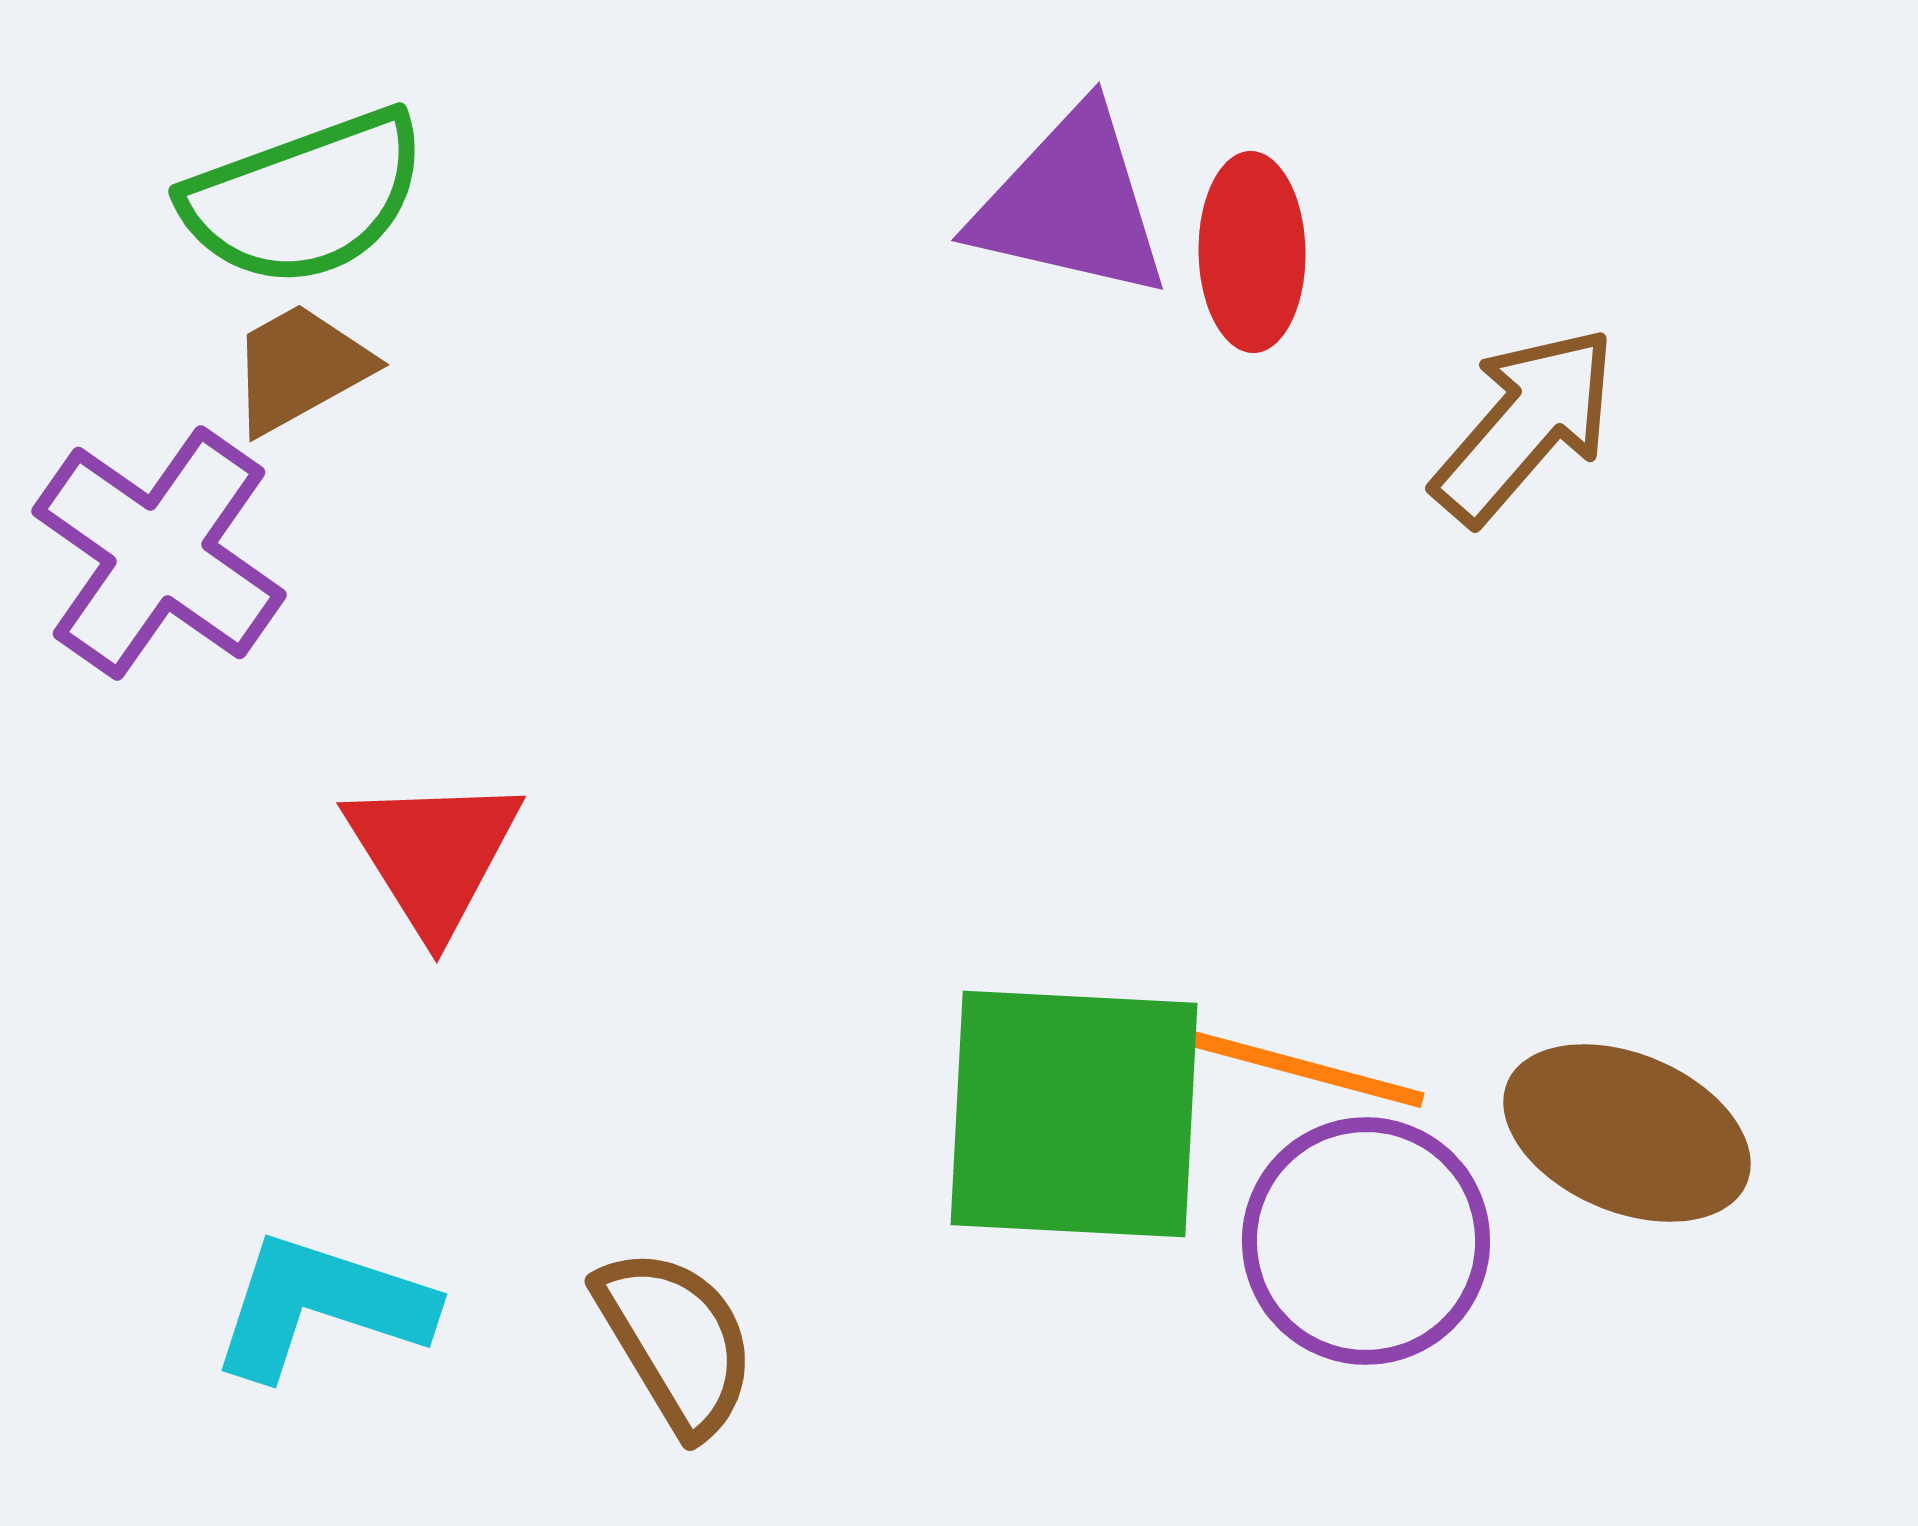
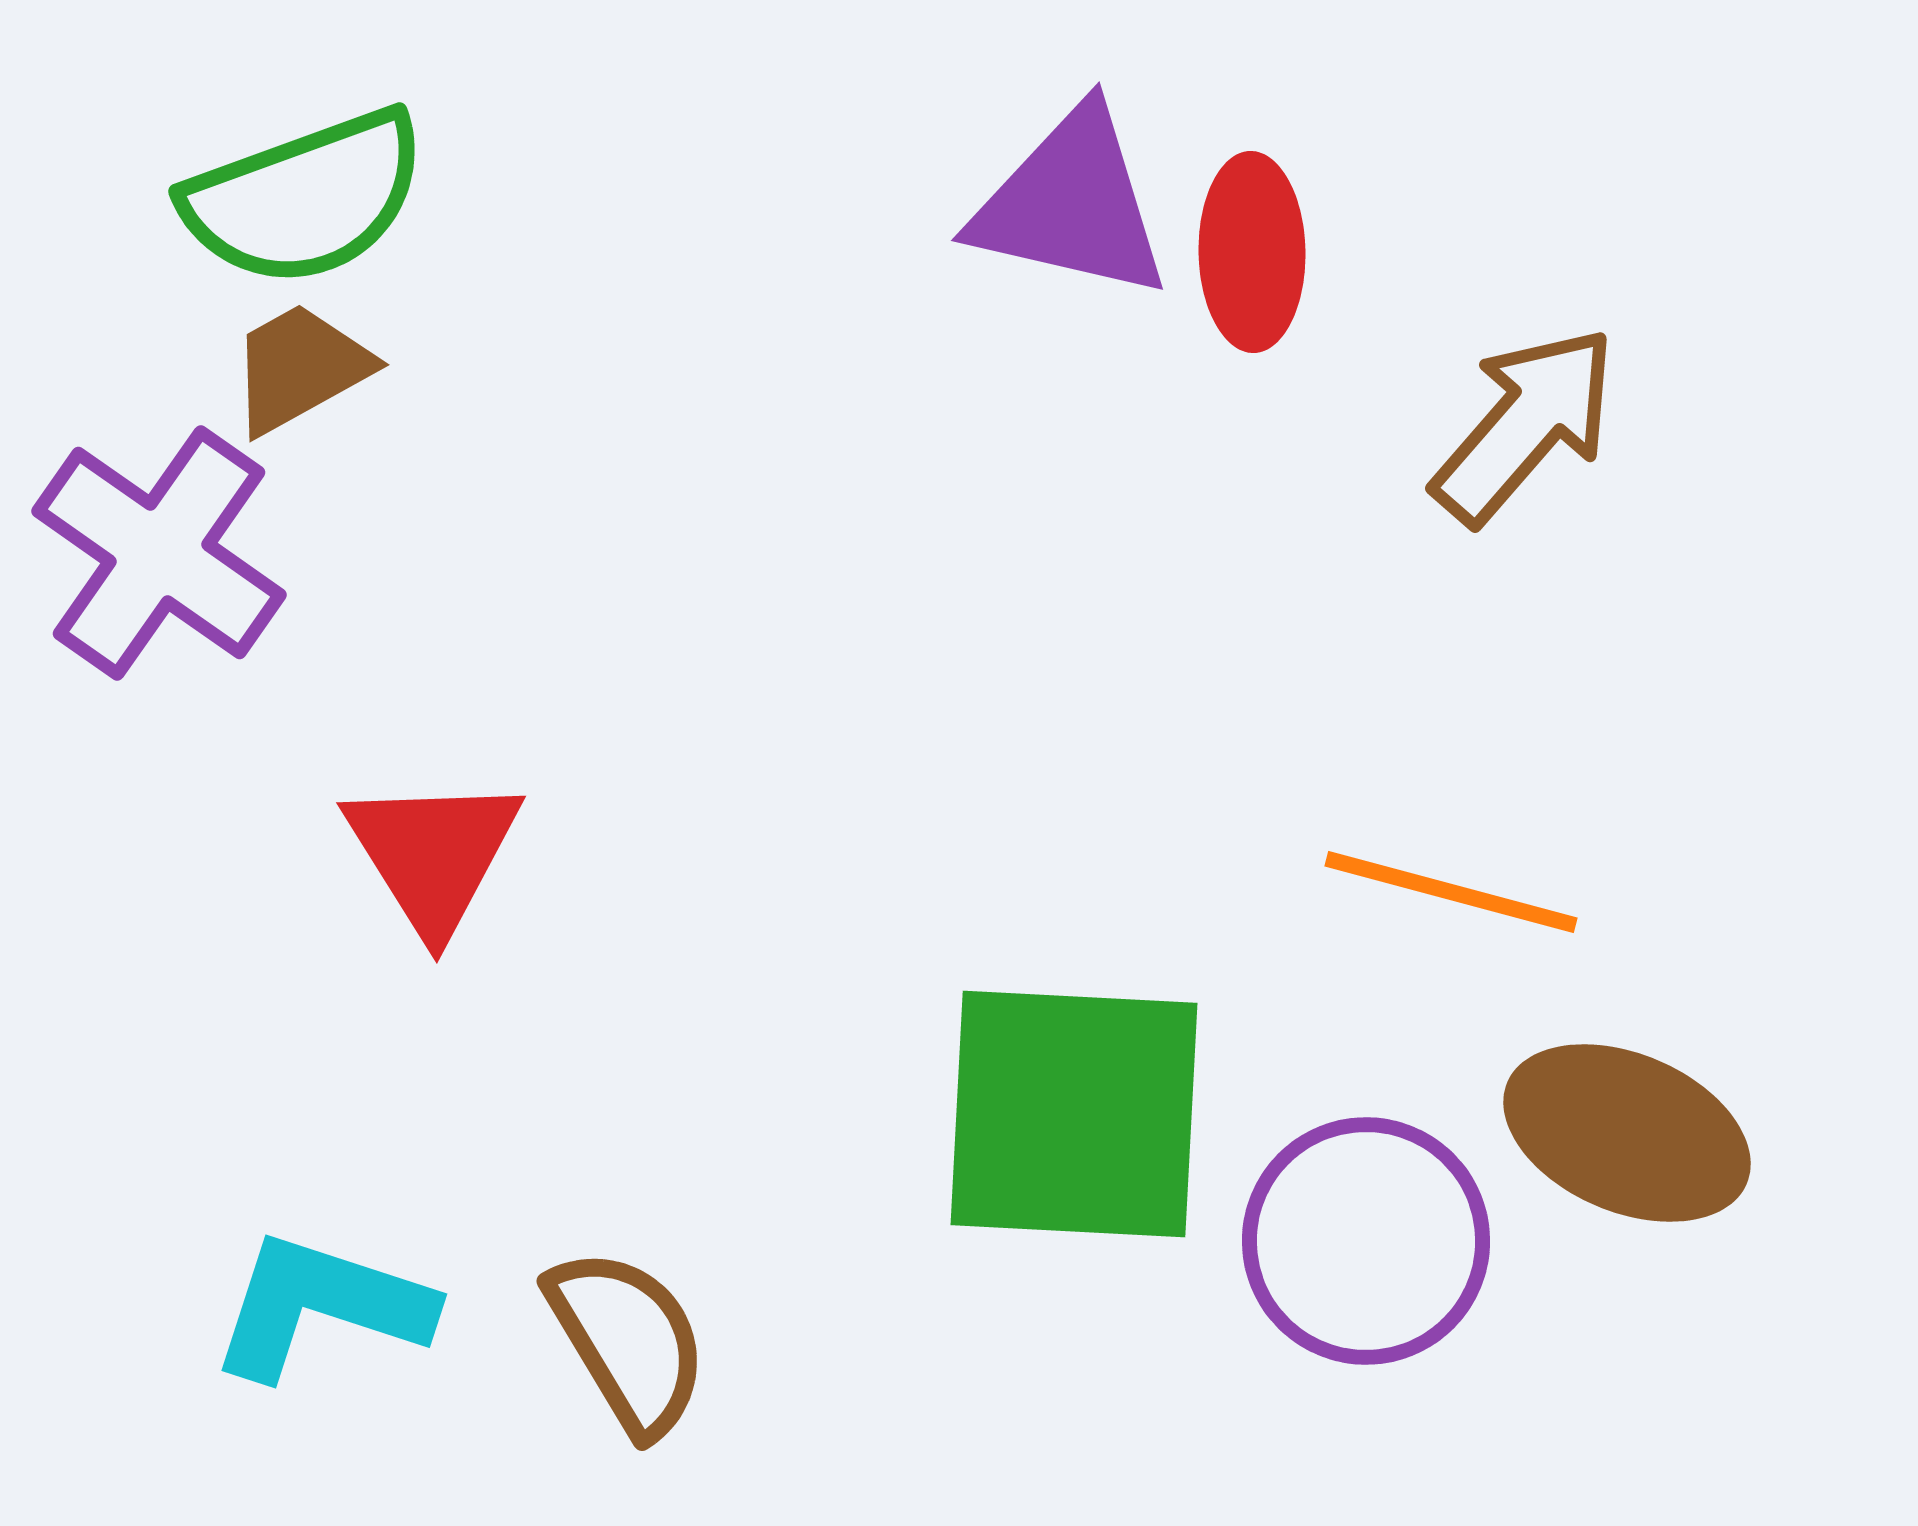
orange line: moved 153 px right, 175 px up
brown semicircle: moved 48 px left
